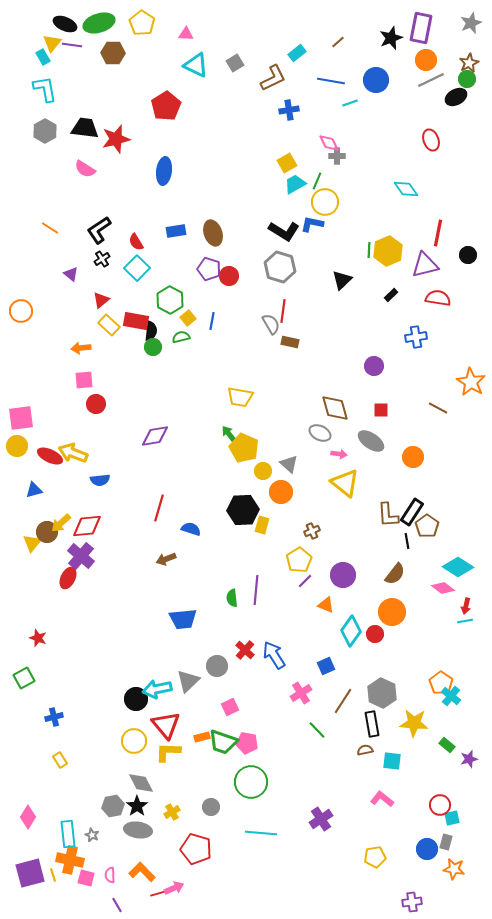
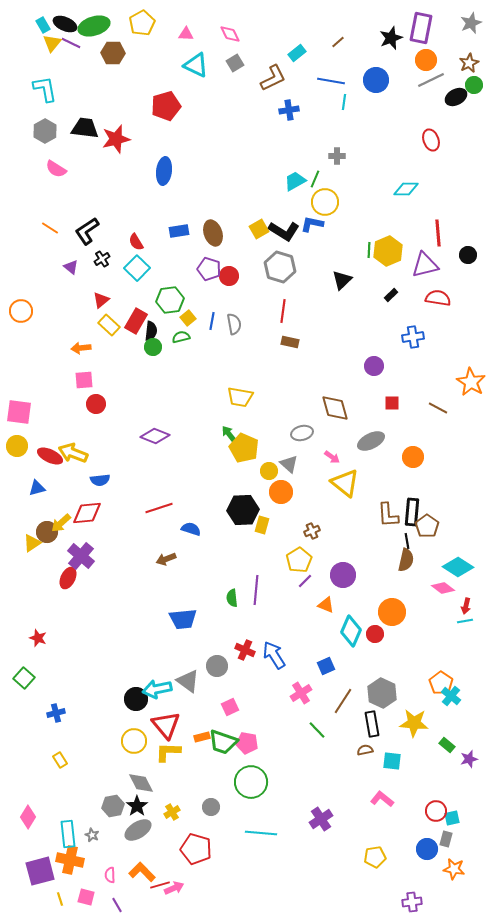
green ellipse at (99, 23): moved 5 px left, 3 px down
yellow pentagon at (142, 23): rotated 10 degrees clockwise
purple line at (72, 45): moved 1 px left, 2 px up; rotated 18 degrees clockwise
cyan rectangle at (43, 57): moved 32 px up
green circle at (467, 79): moved 7 px right, 6 px down
cyan line at (350, 103): moved 6 px left, 1 px up; rotated 63 degrees counterclockwise
red pentagon at (166, 106): rotated 16 degrees clockwise
pink diamond at (329, 143): moved 99 px left, 109 px up
yellow square at (287, 163): moved 28 px left, 66 px down
pink semicircle at (85, 169): moved 29 px left
green line at (317, 181): moved 2 px left, 2 px up
cyan trapezoid at (295, 184): moved 3 px up
cyan diamond at (406, 189): rotated 55 degrees counterclockwise
black L-shape at (99, 230): moved 12 px left, 1 px down
blue rectangle at (176, 231): moved 3 px right
red line at (438, 233): rotated 16 degrees counterclockwise
purple triangle at (71, 274): moved 7 px up
green hexagon at (170, 300): rotated 24 degrees clockwise
red rectangle at (136, 321): rotated 70 degrees counterclockwise
gray semicircle at (271, 324): moved 37 px left; rotated 20 degrees clockwise
blue cross at (416, 337): moved 3 px left
red square at (381, 410): moved 11 px right, 7 px up
pink square at (21, 418): moved 2 px left, 6 px up; rotated 16 degrees clockwise
gray ellipse at (320, 433): moved 18 px left; rotated 40 degrees counterclockwise
purple diamond at (155, 436): rotated 32 degrees clockwise
gray ellipse at (371, 441): rotated 60 degrees counterclockwise
pink arrow at (339, 454): moved 7 px left, 3 px down; rotated 28 degrees clockwise
yellow circle at (263, 471): moved 6 px right
blue triangle at (34, 490): moved 3 px right, 2 px up
red line at (159, 508): rotated 56 degrees clockwise
black rectangle at (412, 512): rotated 28 degrees counterclockwise
red diamond at (87, 526): moved 13 px up
yellow triangle at (32, 543): rotated 18 degrees clockwise
brown semicircle at (395, 574): moved 11 px right, 14 px up; rotated 25 degrees counterclockwise
cyan diamond at (351, 631): rotated 12 degrees counterclockwise
red cross at (245, 650): rotated 18 degrees counterclockwise
green square at (24, 678): rotated 20 degrees counterclockwise
gray triangle at (188, 681): rotated 40 degrees counterclockwise
blue cross at (54, 717): moved 2 px right, 4 px up
red circle at (440, 805): moved 4 px left, 6 px down
gray ellipse at (138, 830): rotated 40 degrees counterclockwise
gray rectangle at (446, 842): moved 3 px up
purple square at (30, 873): moved 10 px right, 2 px up
yellow line at (53, 875): moved 7 px right, 24 px down
pink square at (86, 878): moved 19 px down
red line at (160, 893): moved 8 px up
